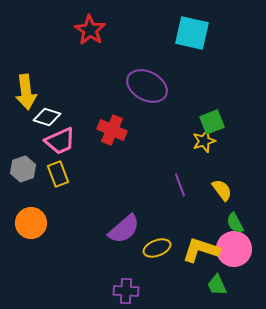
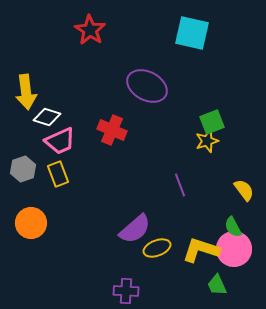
yellow star: moved 3 px right
yellow semicircle: moved 22 px right
green semicircle: moved 2 px left, 4 px down
purple semicircle: moved 11 px right
